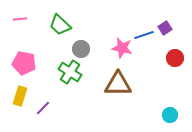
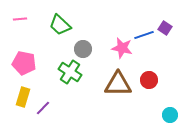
purple square: rotated 24 degrees counterclockwise
gray circle: moved 2 px right
red circle: moved 26 px left, 22 px down
yellow rectangle: moved 3 px right, 1 px down
